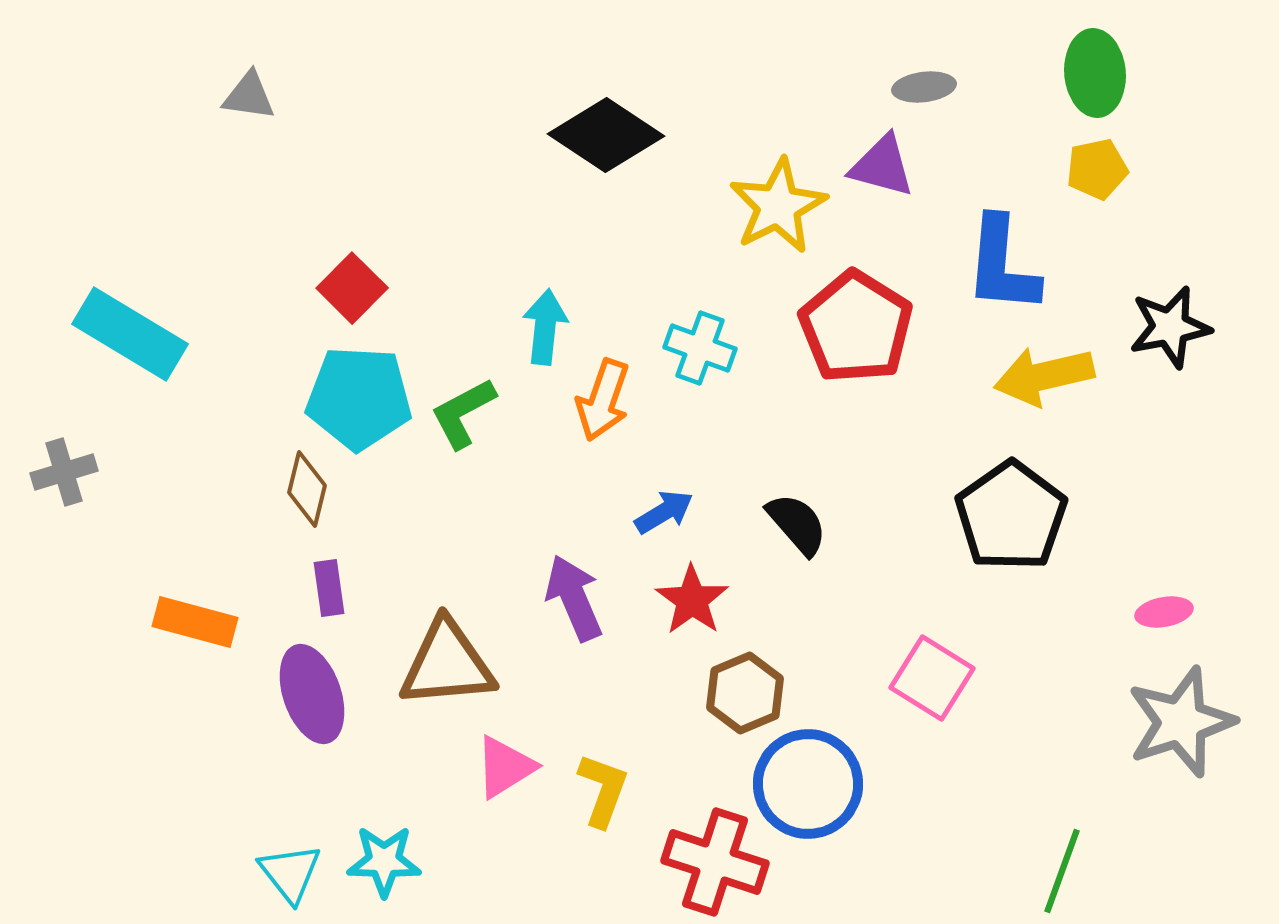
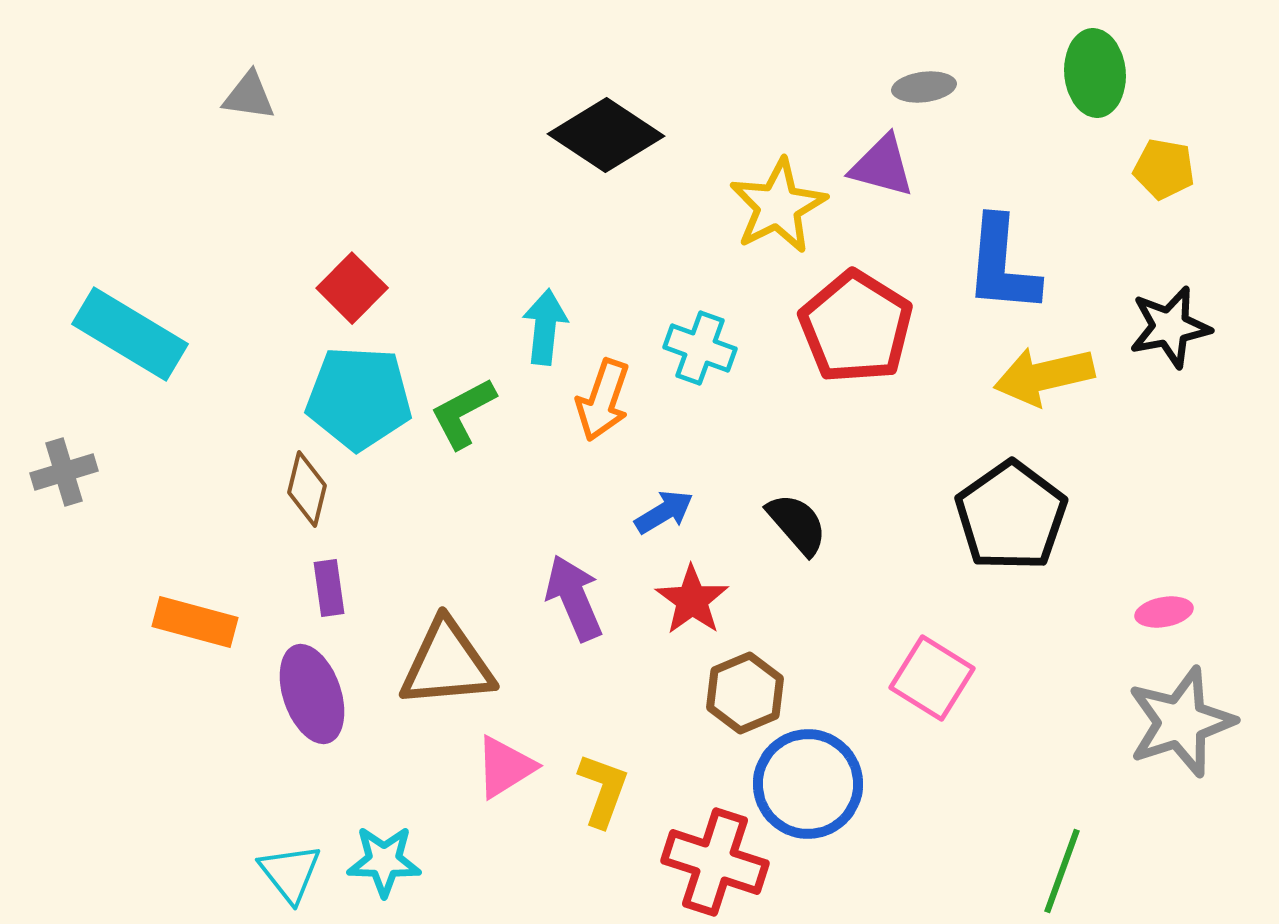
yellow pentagon: moved 67 px right; rotated 22 degrees clockwise
